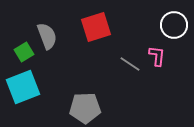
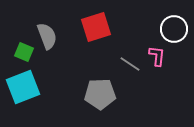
white circle: moved 4 px down
green square: rotated 36 degrees counterclockwise
gray pentagon: moved 15 px right, 14 px up
